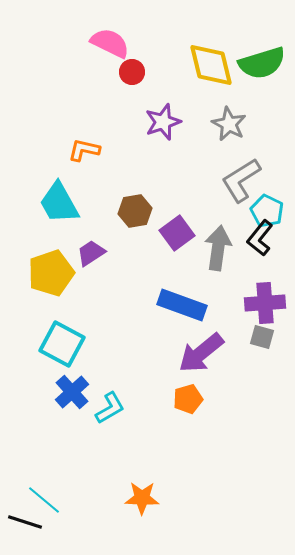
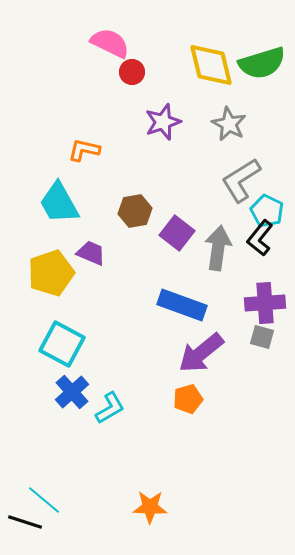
purple square: rotated 16 degrees counterclockwise
purple trapezoid: rotated 56 degrees clockwise
orange star: moved 8 px right, 9 px down
